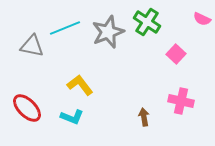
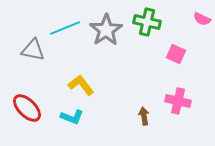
green cross: rotated 20 degrees counterclockwise
gray star: moved 2 px left, 2 px up; rotated 12 degrees counterclockwise
gray triangle: moved 1 px right, 4 px down
pink square: rotated 18 degrees counterclockwise
yellow L-shape: moved 1 px right
pink cross: moved 3 px left
brown arrow: moved 1 px up
